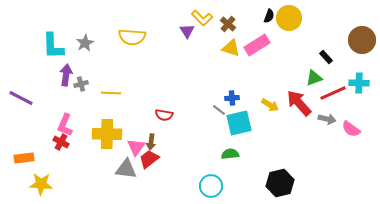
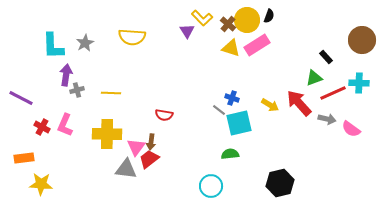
yellow circle: moved 42 px left, 2 px down
gray cross: moved 4 px left, 6 px down
blue cross: rotated 24 degrees clockwise
red cross: moved 19 px left, 15 px up
